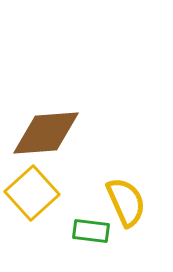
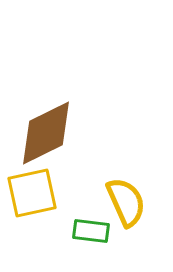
brown diamond: rotated 22 degrees counterclockwise
yellow square: rotated 30 degrees clockwise
